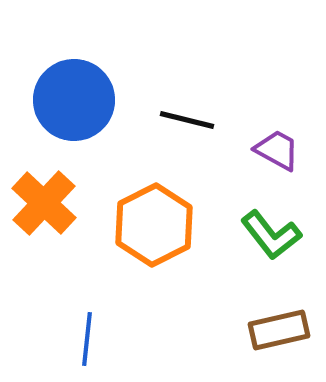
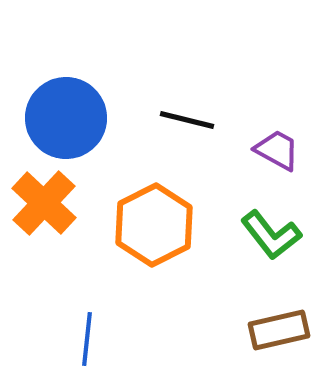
blue circle: moved 8 px left, 18 px down
